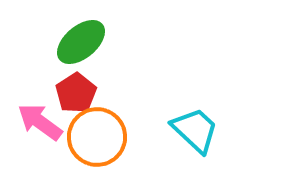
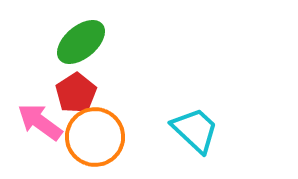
orange circle: moved 2 px left
